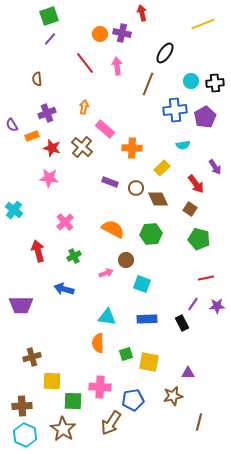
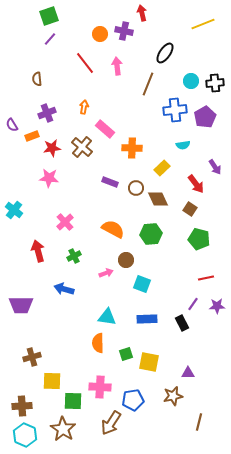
purple cross at (122, 33): moved 2 px right, 2 px up
red star at (52, 148): rotated 24 degrees counterclockwise
